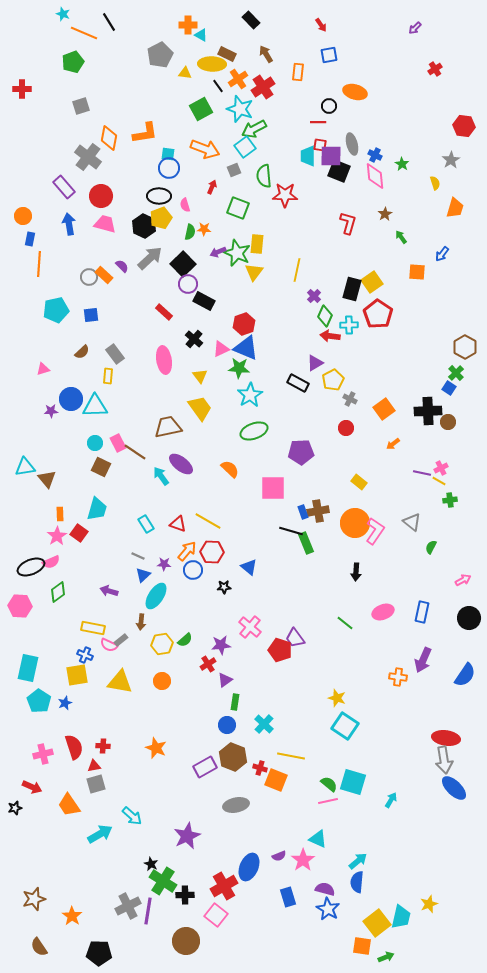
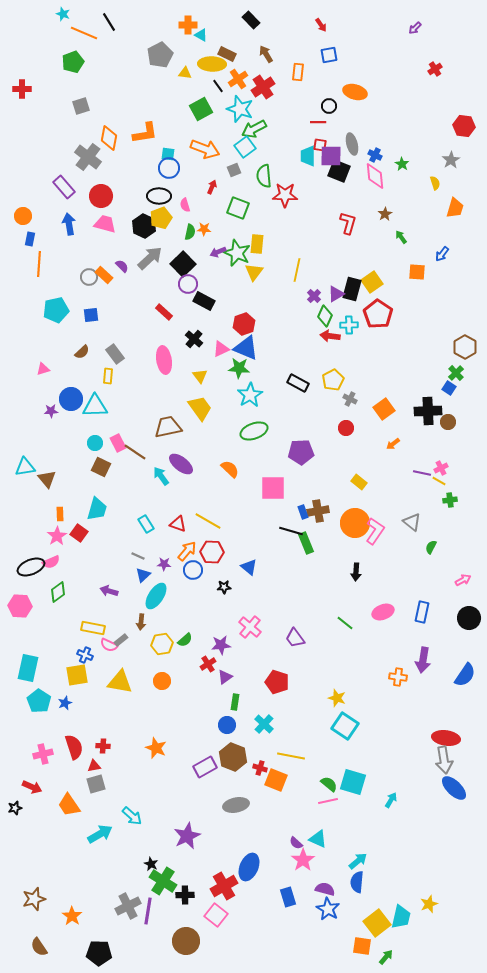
purple triangle at (315, 363): moved 21 px right, 69 px up
red pentagon at (280, 650): moved 3 px left, 32 px down
purple arrow at (423, 660): rotated 15 degrees counterclockwise
purple triangle at (225, 680): moved 3 px up
purple semicircle at (279, 856): moved 17 px right, 13 px up; rotated 64 degrees clockwise
green arrow at (386, 957): rotated 28 degrees counterclockwise
